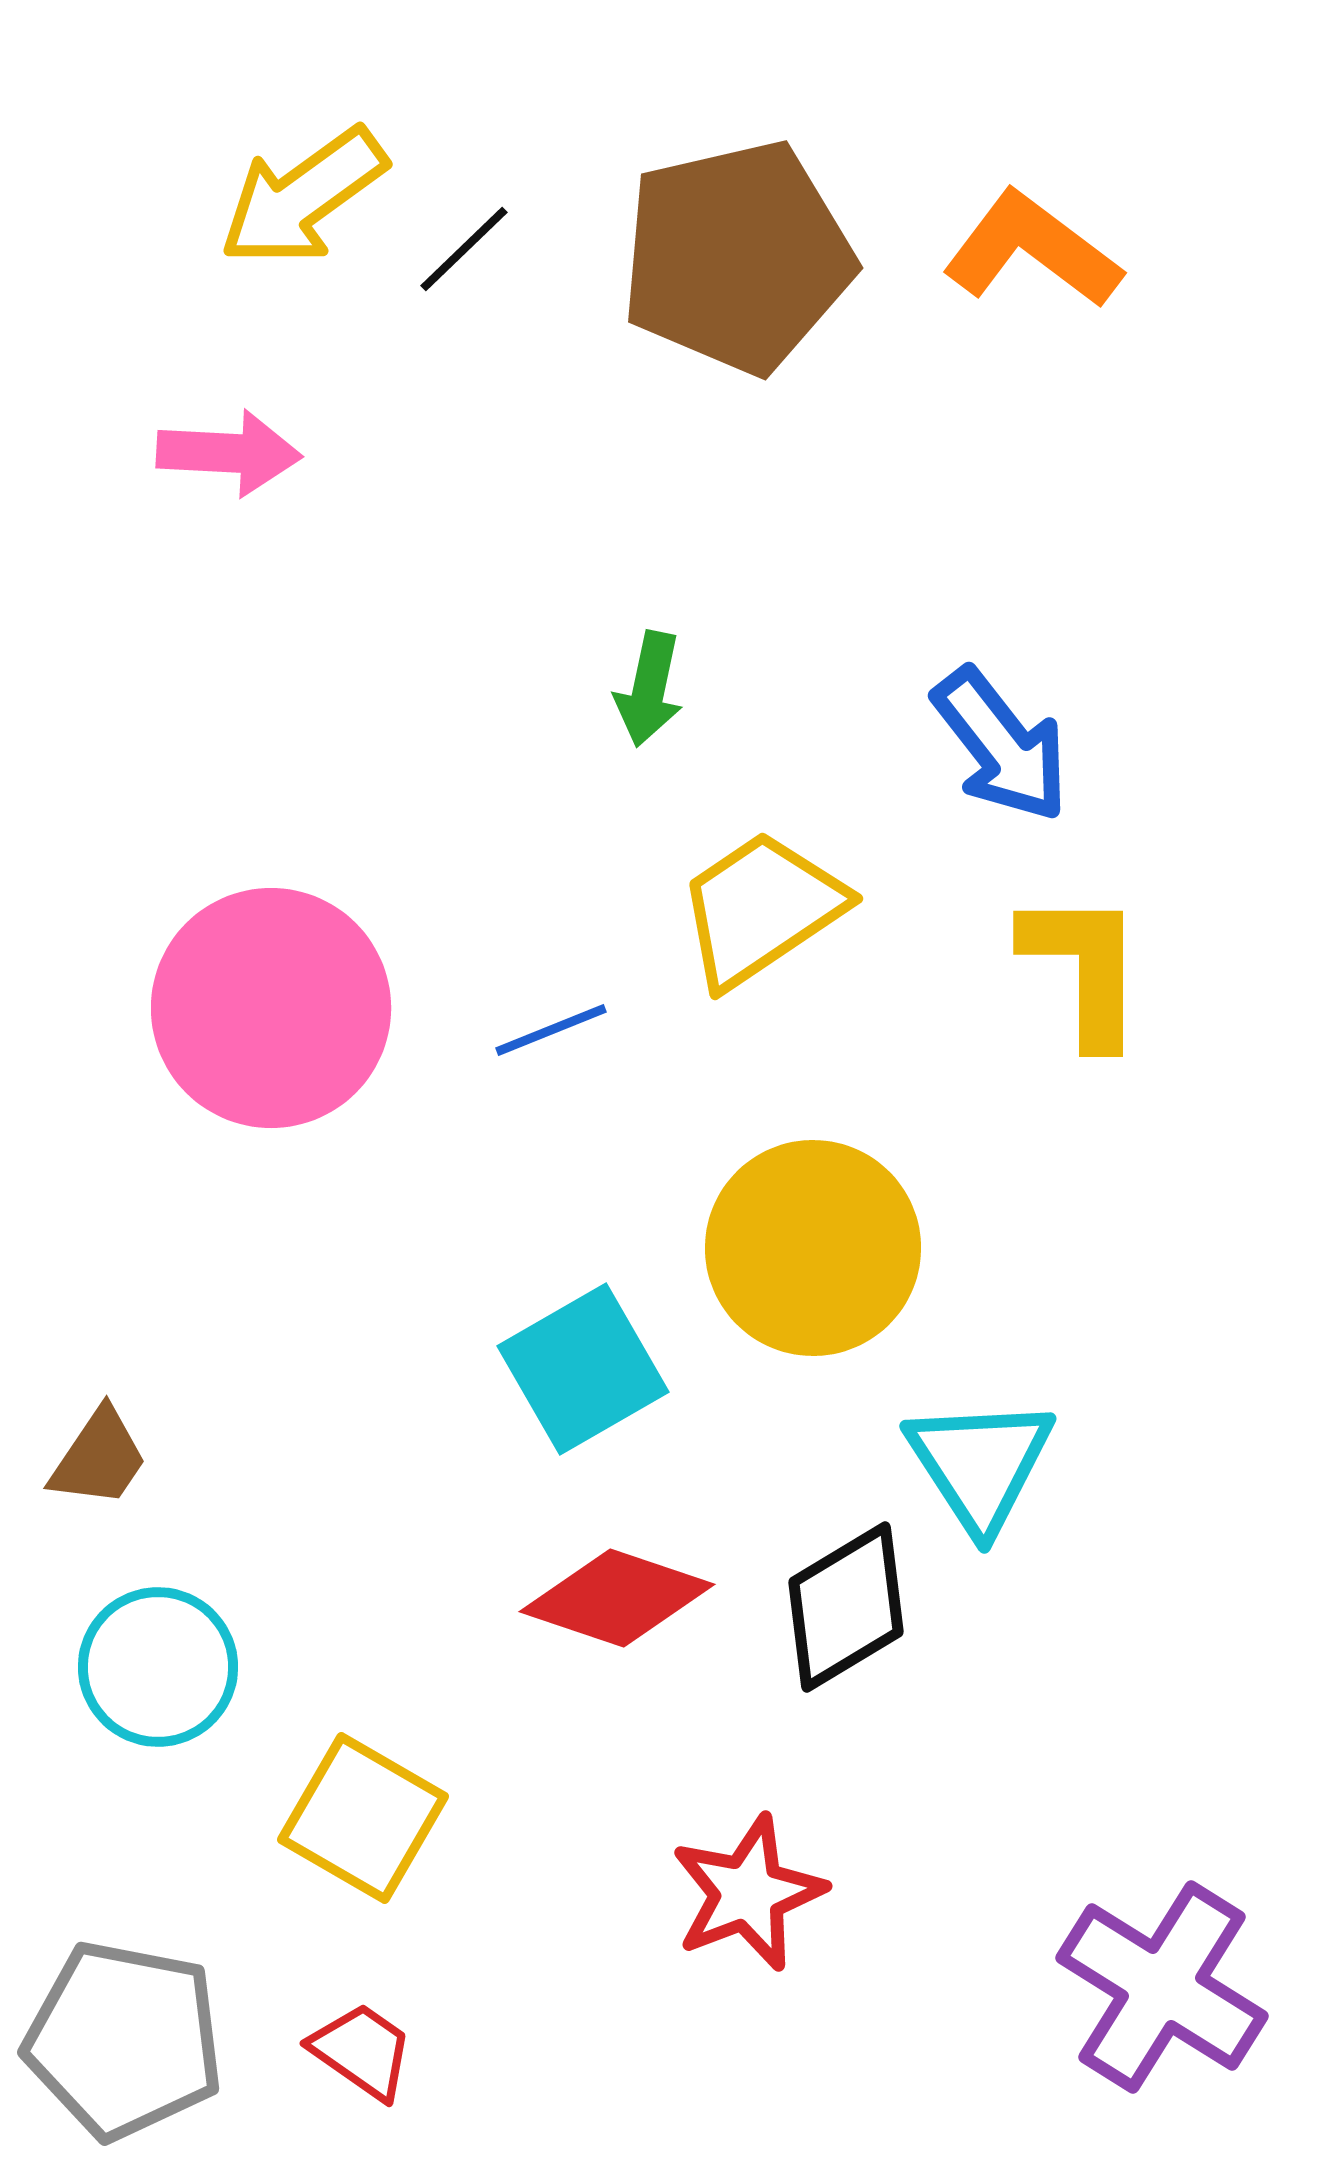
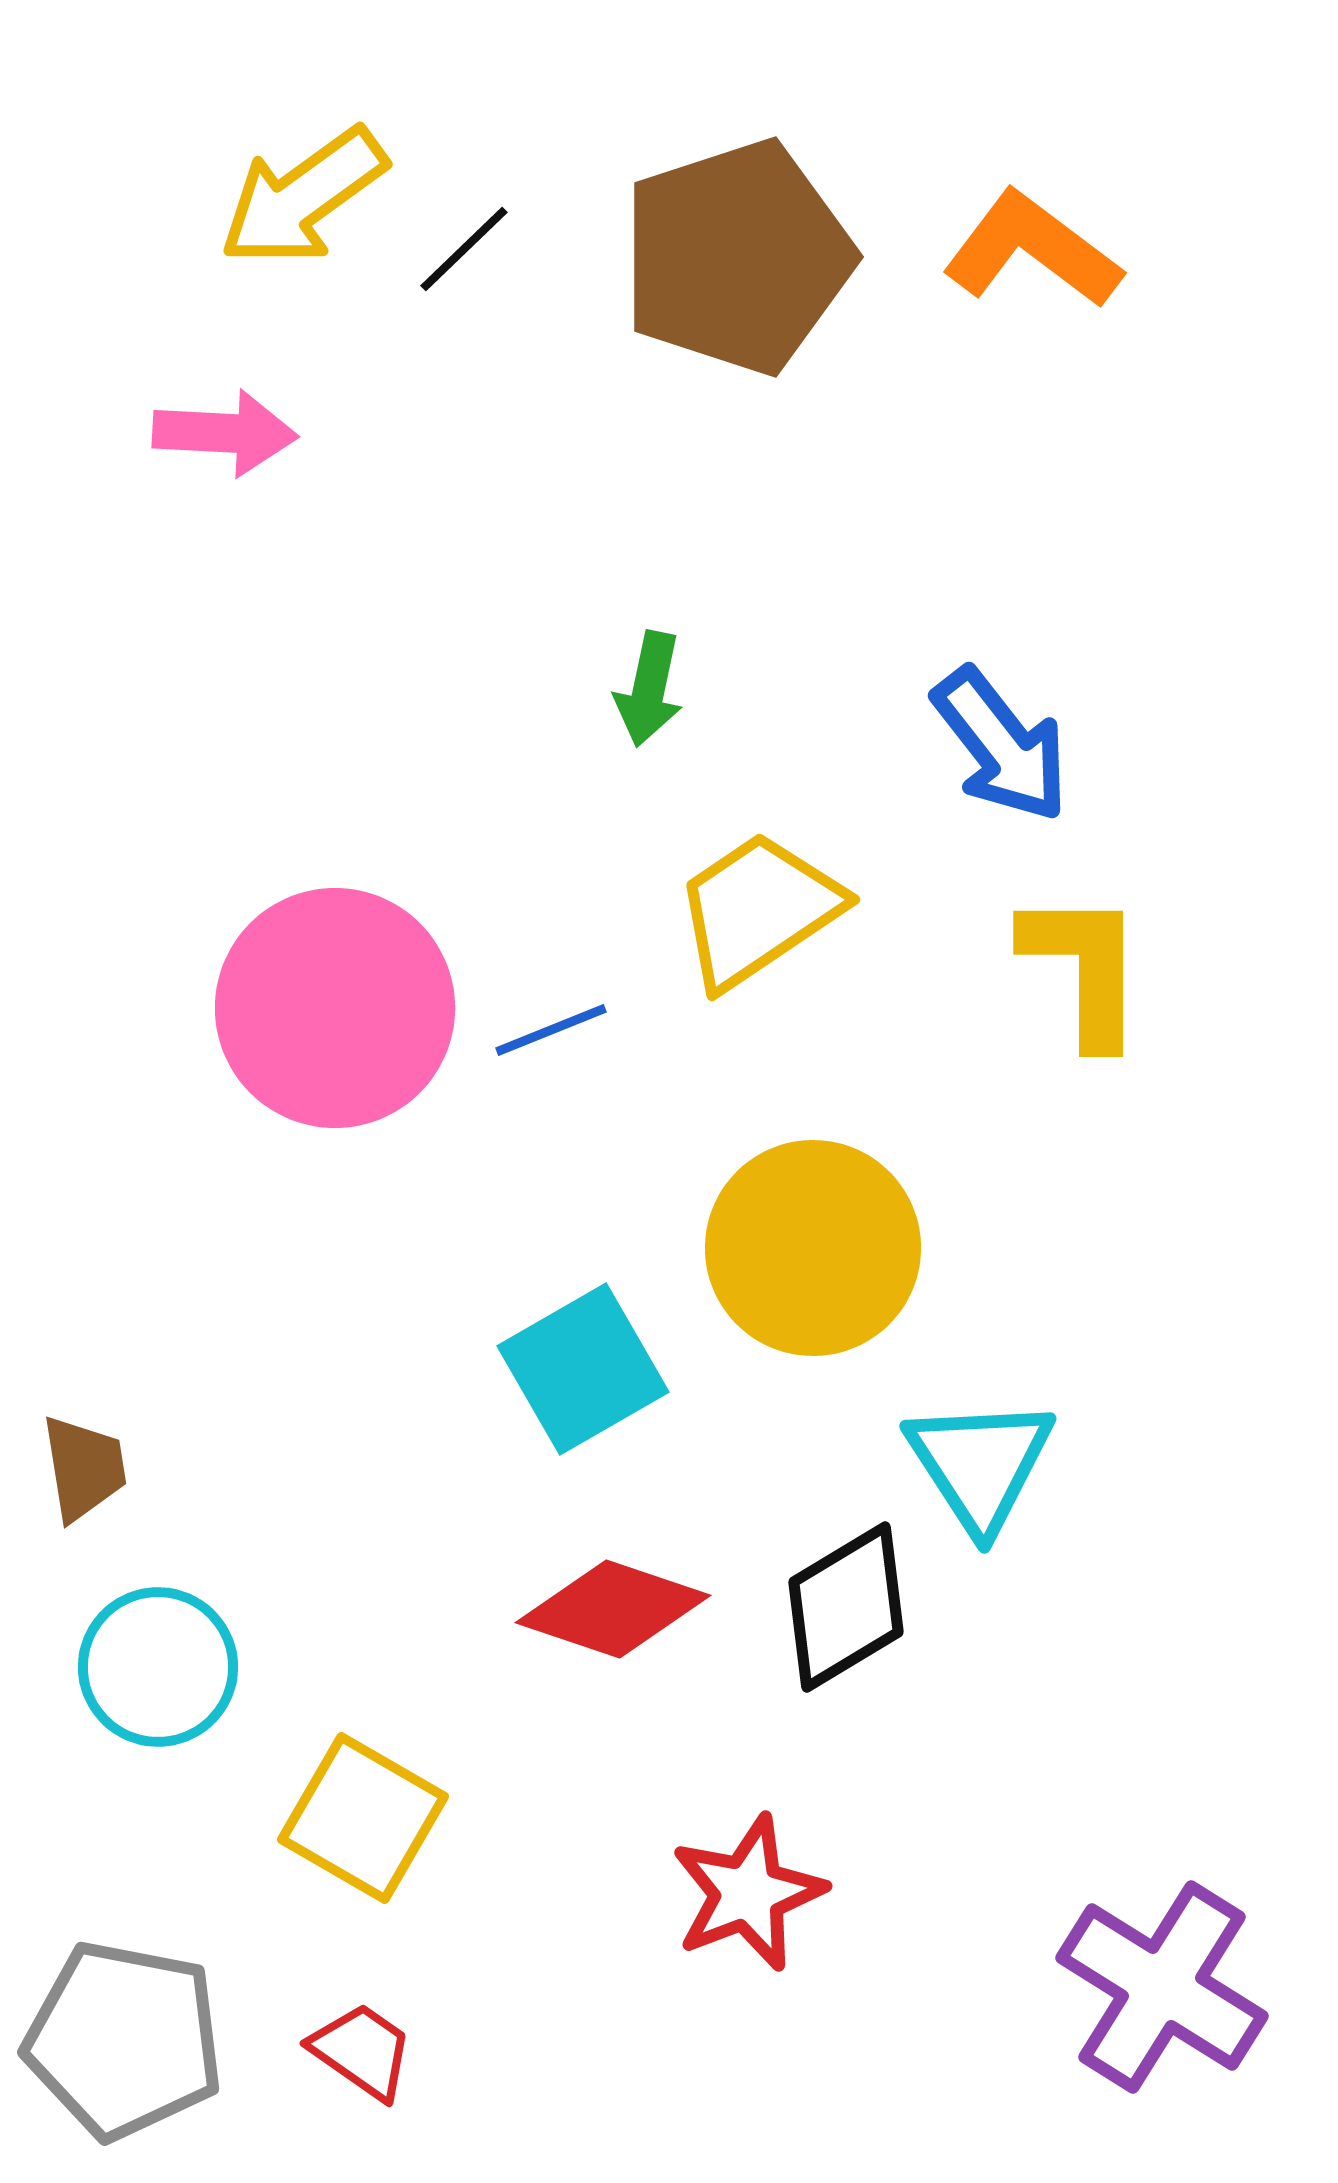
brown pentagon: rotated 5 degrees counterclockwise
pink arrow: moved 4 px left, 20 px up
yellow trapezoid: moved 3 px left, 1 px down
pink circle: moved 64 px right
brown trapezoid: moved 15 px left, 10 px down; rotated 43 degrees counterclockwise
red diamond: moved 4 px left, 11 px down
